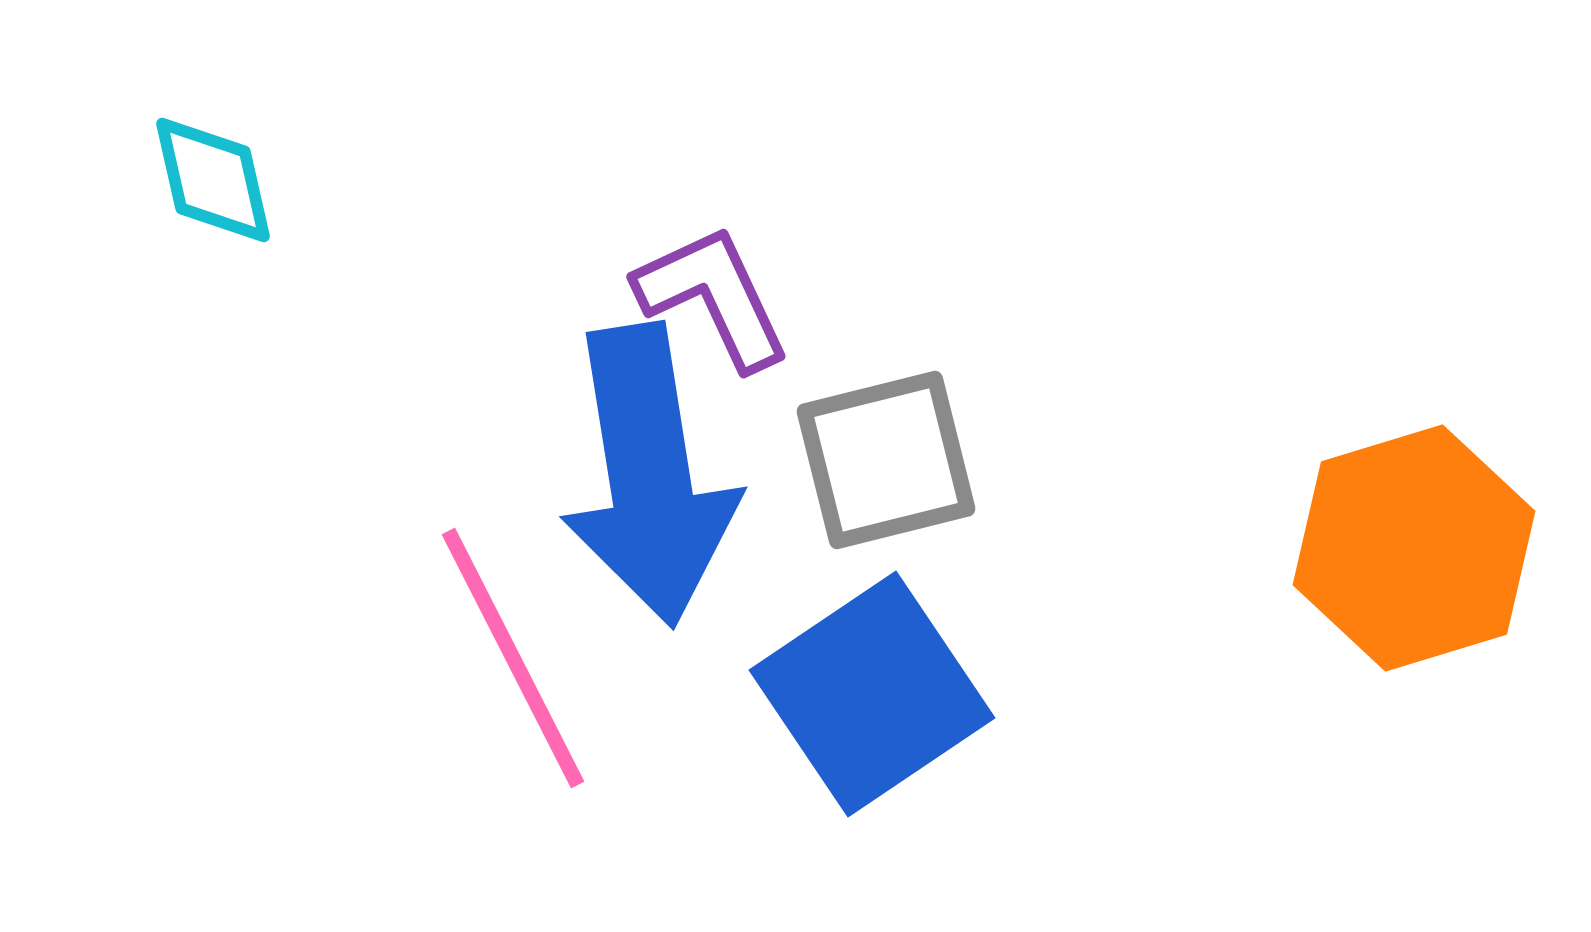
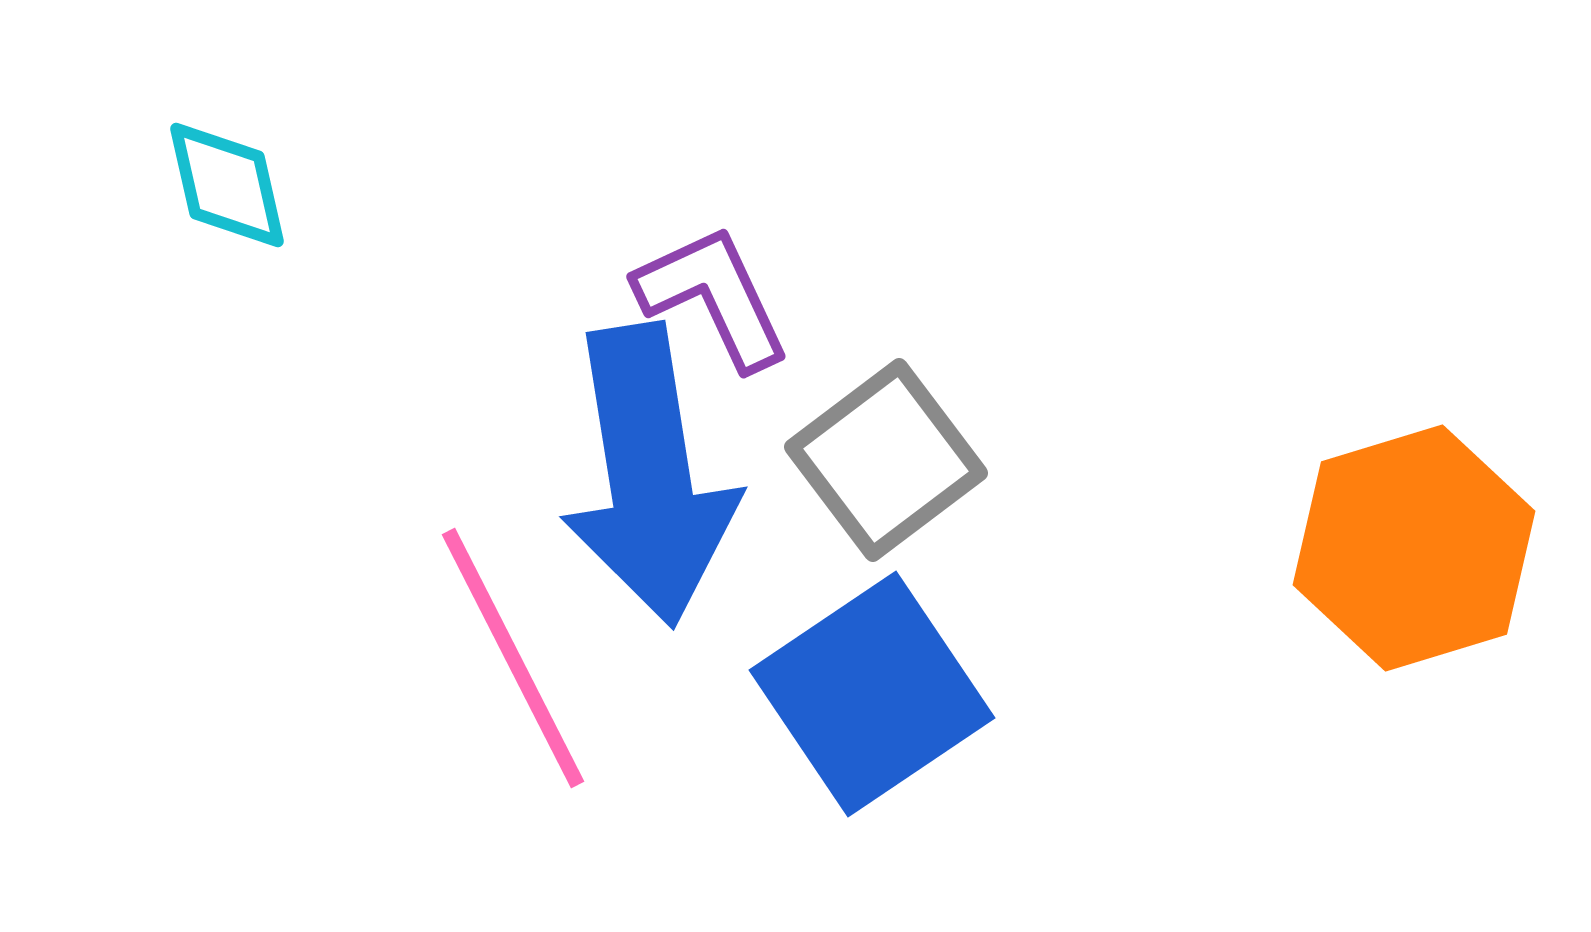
cyan diamond: moved 14 px right, 5 px down
gray square: rotated 23 degrees counterclockwise
